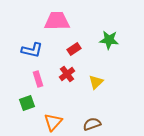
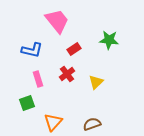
pink trapezoid: rotated 52 degrees clockwise
